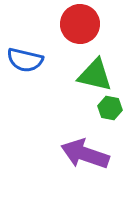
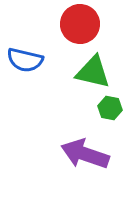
green triangle: moved 2 px left, 3 px up
